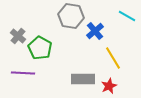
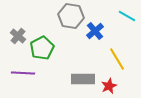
green pentagon: moved 2 px right; rotated 15 degrees clockwise
yellow line: moved 4 px right, 1 px down
